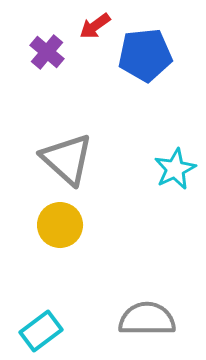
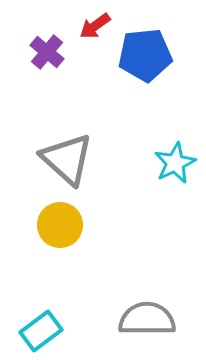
cyan star: moved 6 px up
